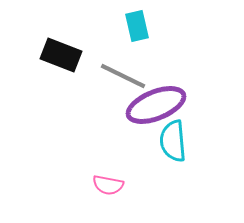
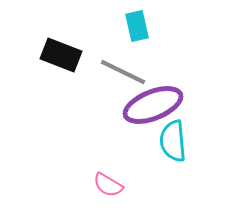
gray line: moved 4 px up
purple ellipse: moved 3 px left
pink semicircle: rotated 20 degrees clockwise
